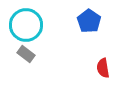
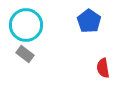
gray rectangle: moved 1 px left
